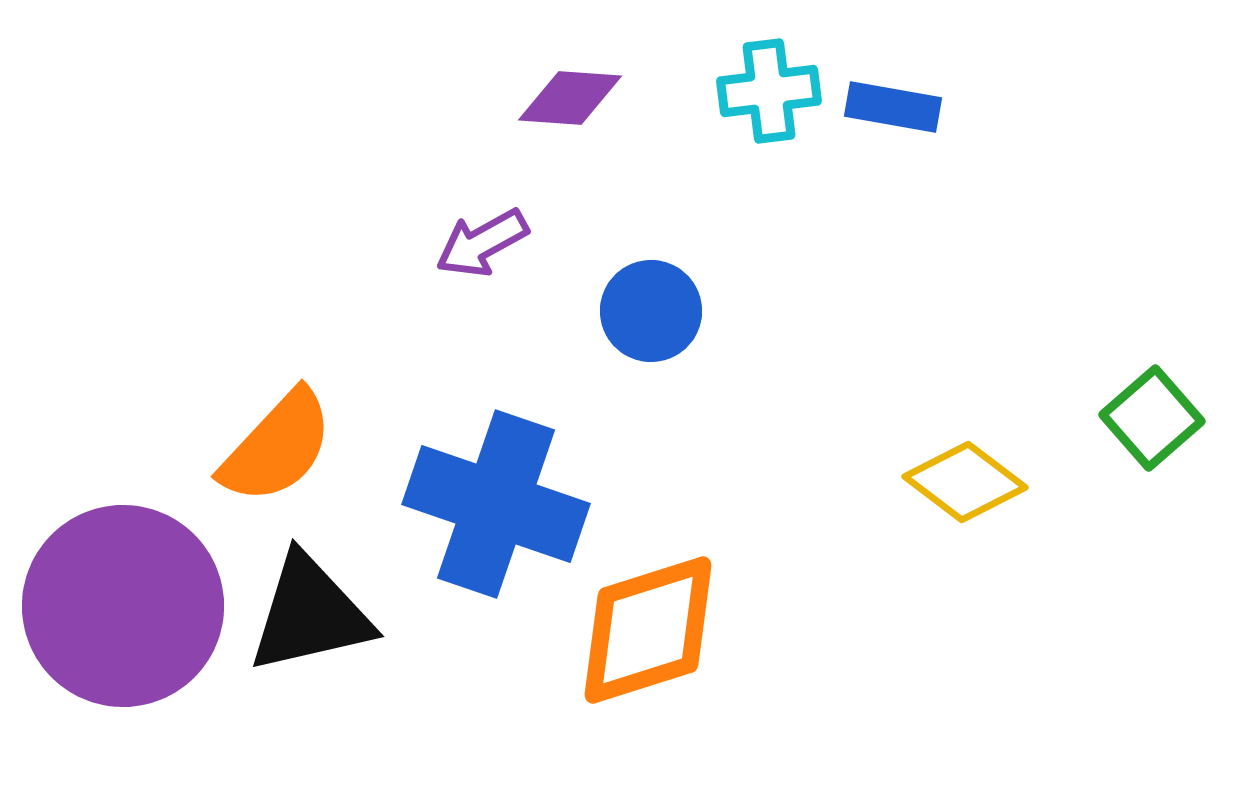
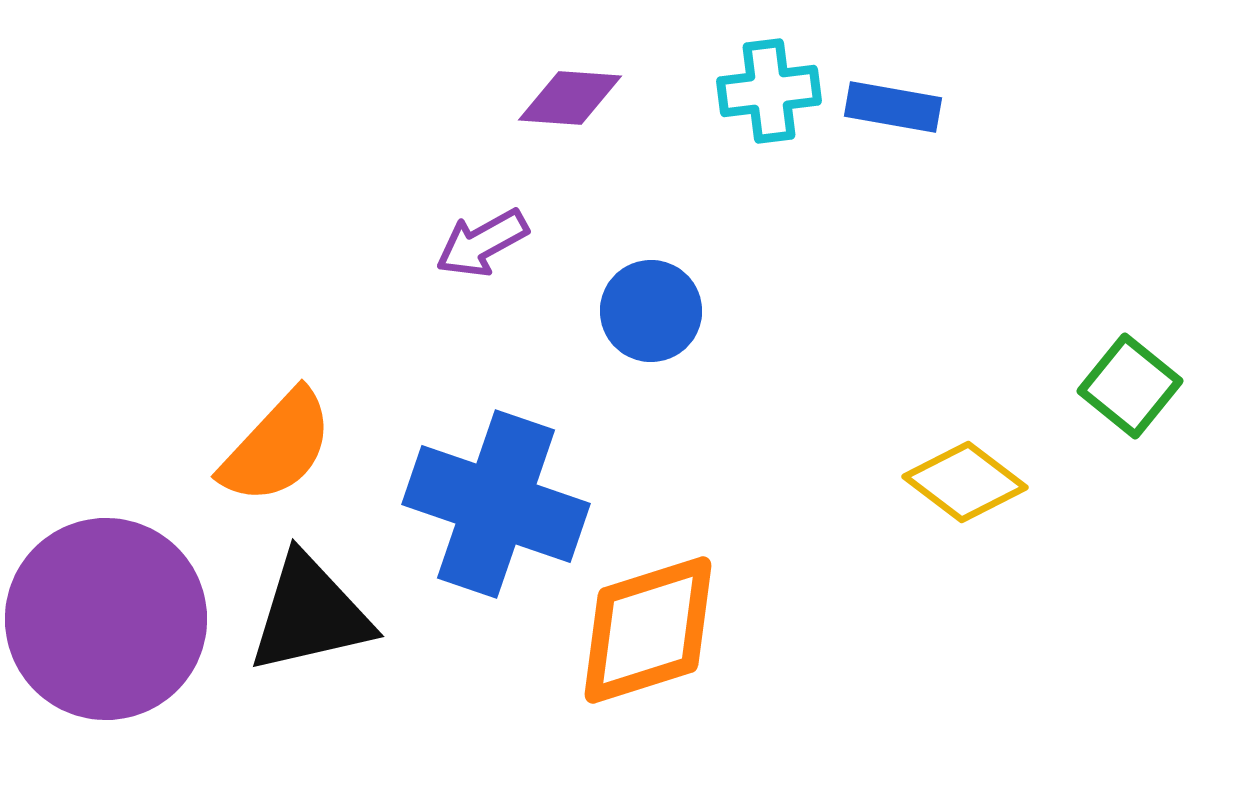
green square: moved 22 px left, 32 px up; rotated 10 degrees counterclockwise
purple circle: moved 17 px left, 13 px down
